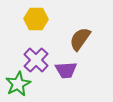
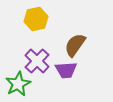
yellow hexagon: rotated 15 degrees counterclockwise
brown semicircle: moved 5 px left, 6 px down
purple cross: moved 1 px right, 1 px down
